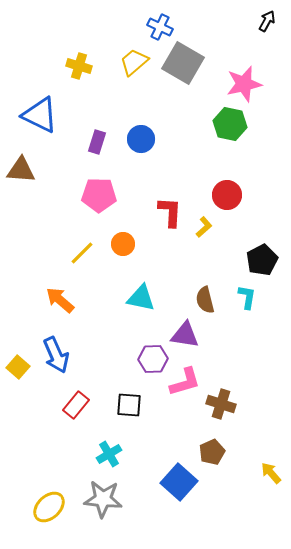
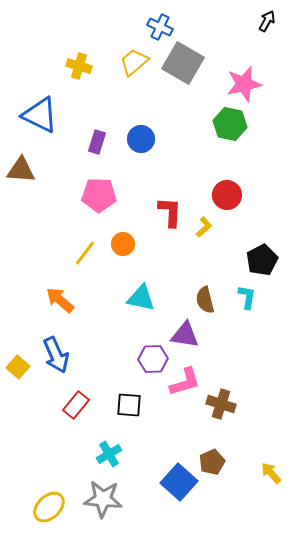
yellow line: moved 3 px right; rotated 8 degrees counterclockwise
brown pentagon: moved 10 px down
